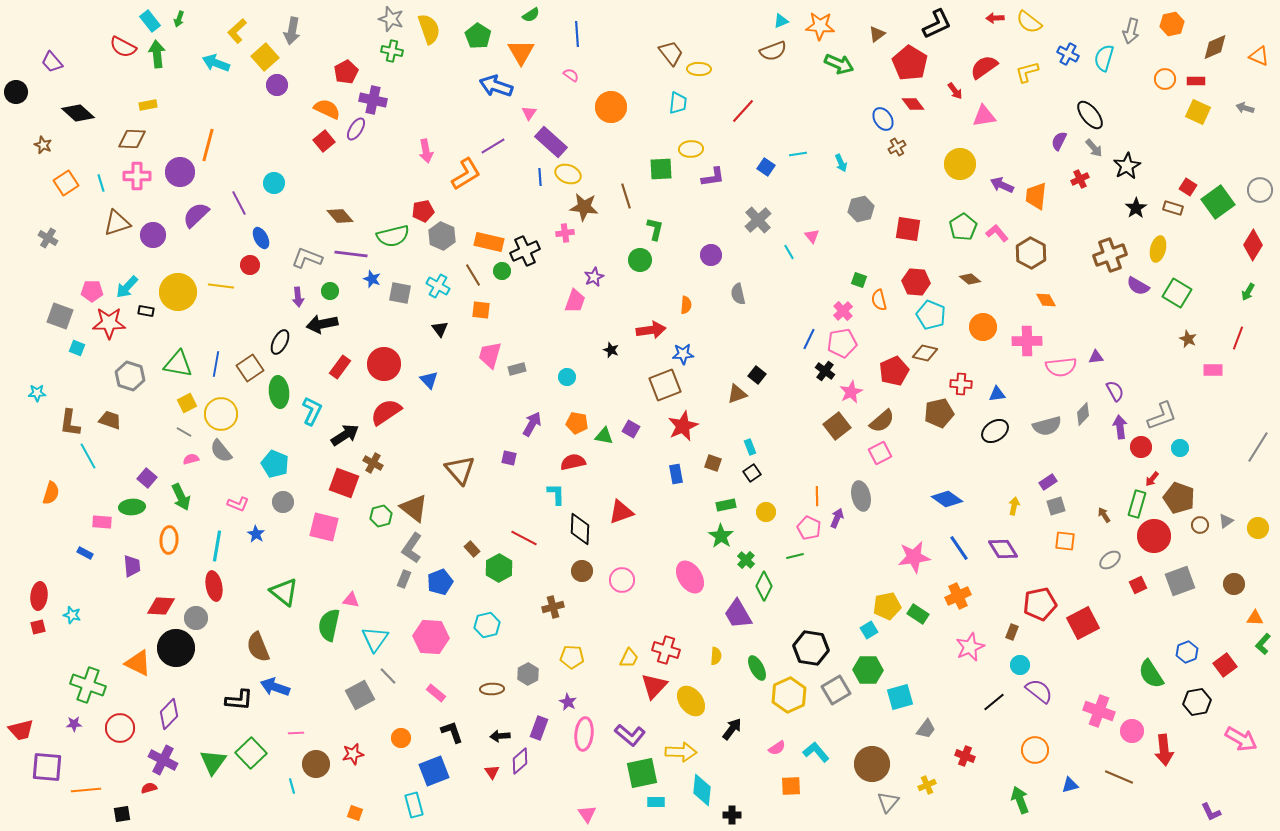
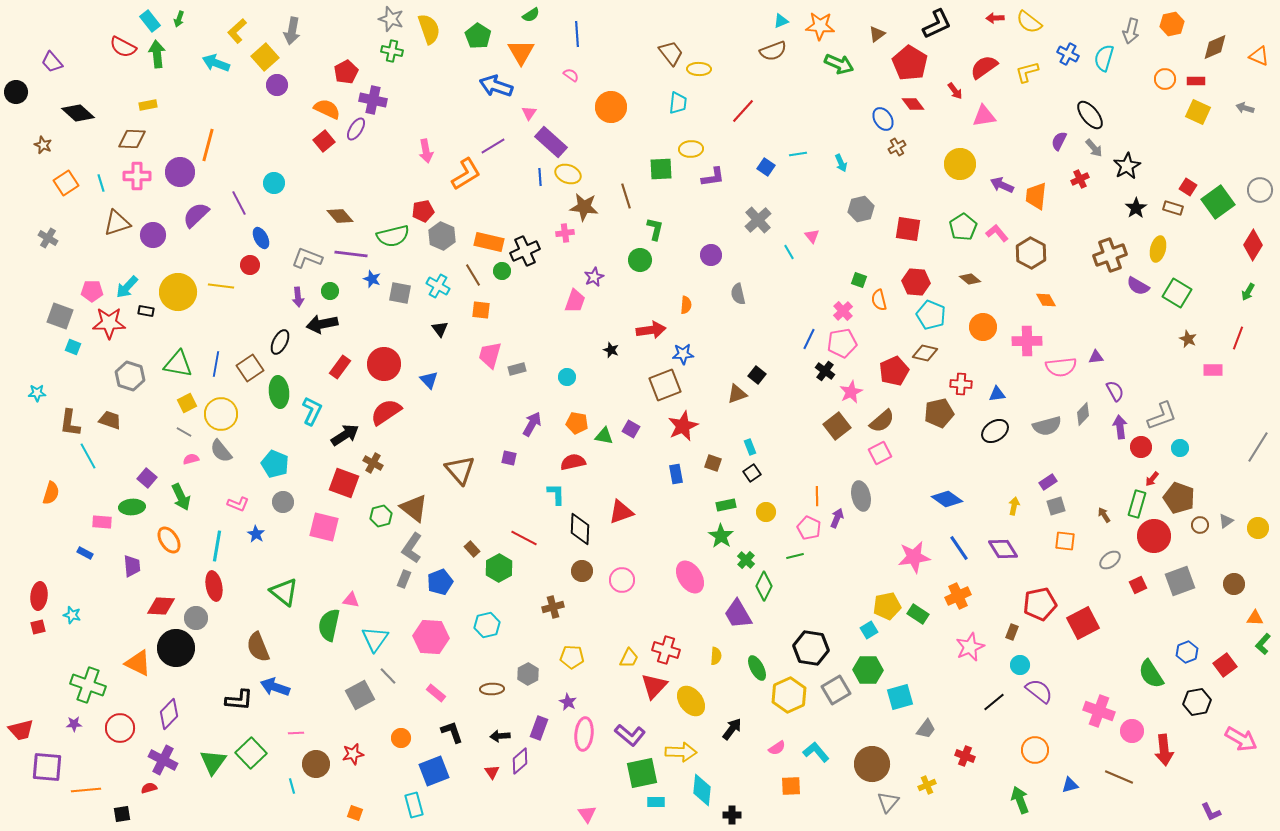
cyan square at (77, 348): moved 4 px left, 1 px up
orange ellipse at (169, 540): rotated 36 degrees counterclockwise
